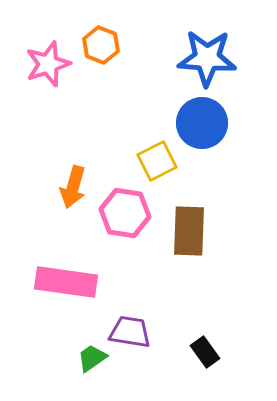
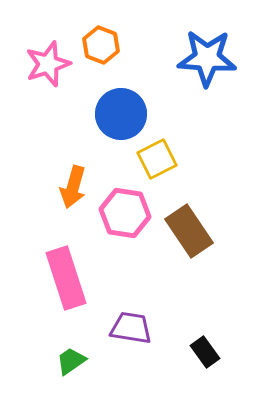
blue circle: moved 81 px left, 9 px up
yellow square: moved 2 px up
brown rectangle: rotated 36 degrees counterclockwise
pink rectangle: moved 4 px up; rotated 64 degrees clockwise
purple trapezoid: moved 1 px right, 4 px up
green trapezoid: moved 21 px left, 3 px down
